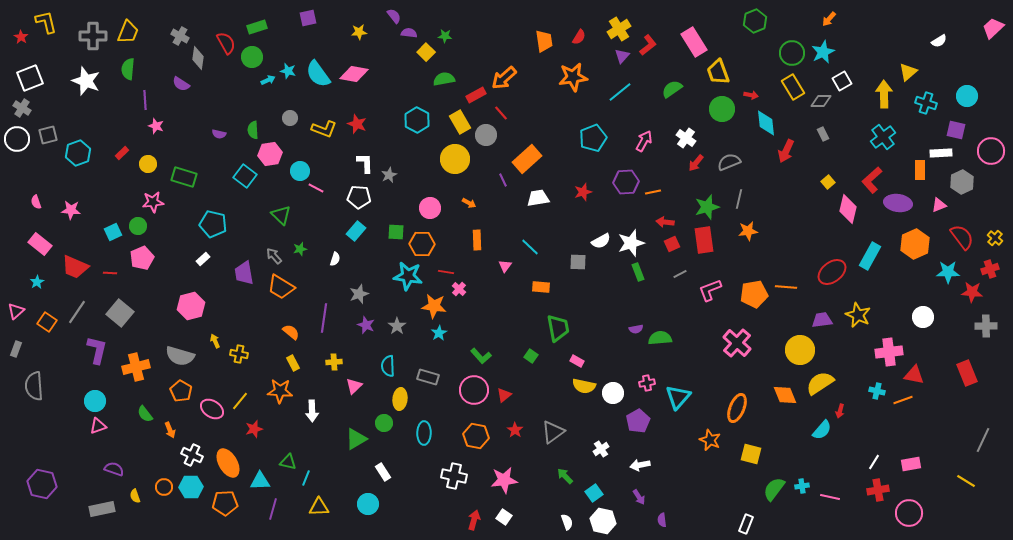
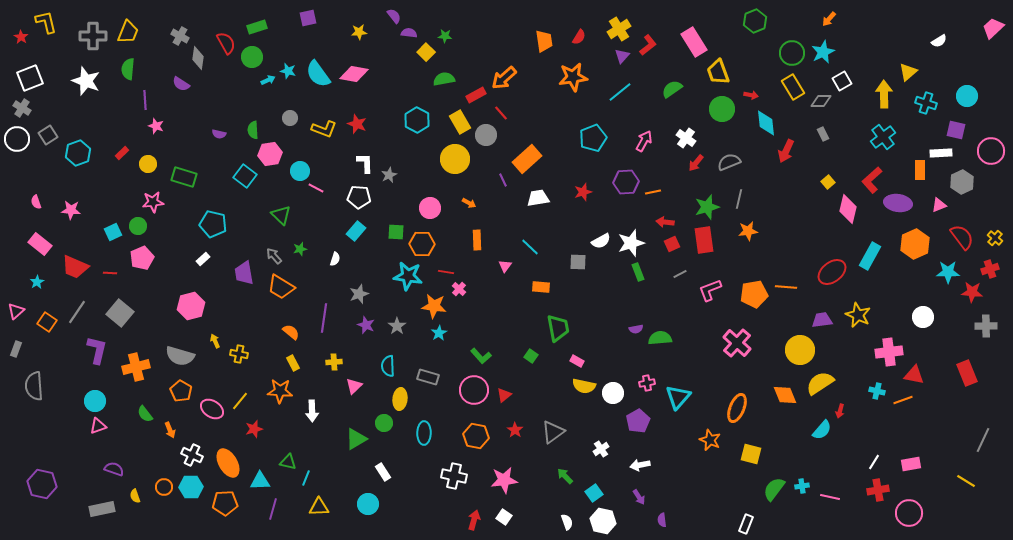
gray square at (48, 135): rotated 18 degrees counterclockwise
